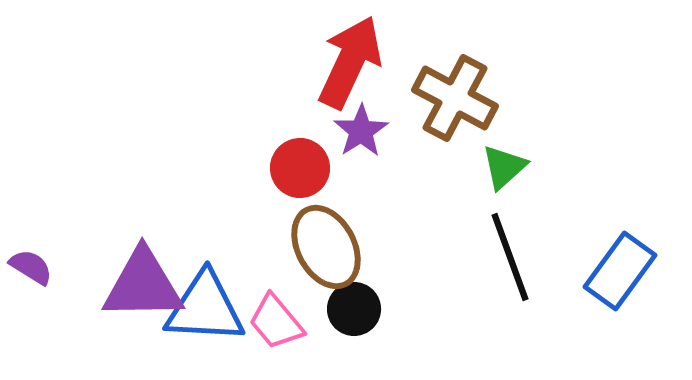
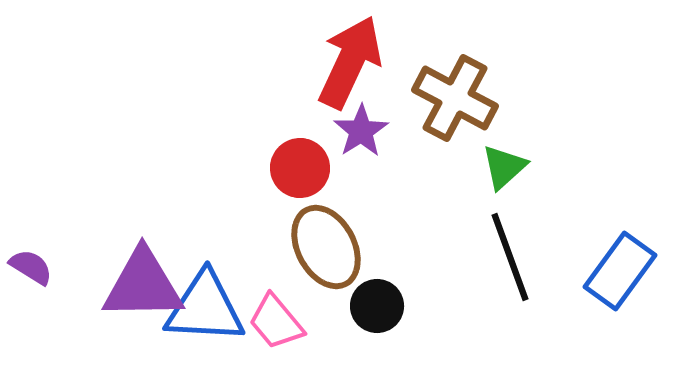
black circle: moved 23 px right, 3 px up
